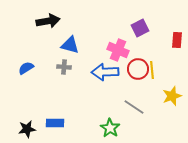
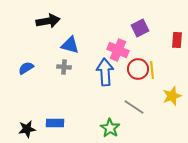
blue arrow: rotated 88 degrees clockwise
